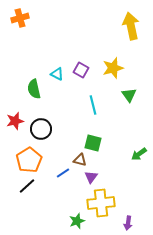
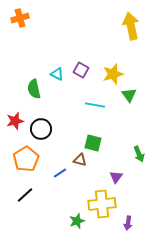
yellow star: moved 6 px down
cyan line: moved 2 px right; rotated 66 degrees counterclockwise
green arrow: rotated 77 degrees counterclockwise
orange pentagon: moved 3 px left, 1 px up
blue line: moved 3 px left
purple triangle: moved 25 px right
black line: moved 2 px left, 9 px down
yellow cross: moved 1 px right, 1 px down
